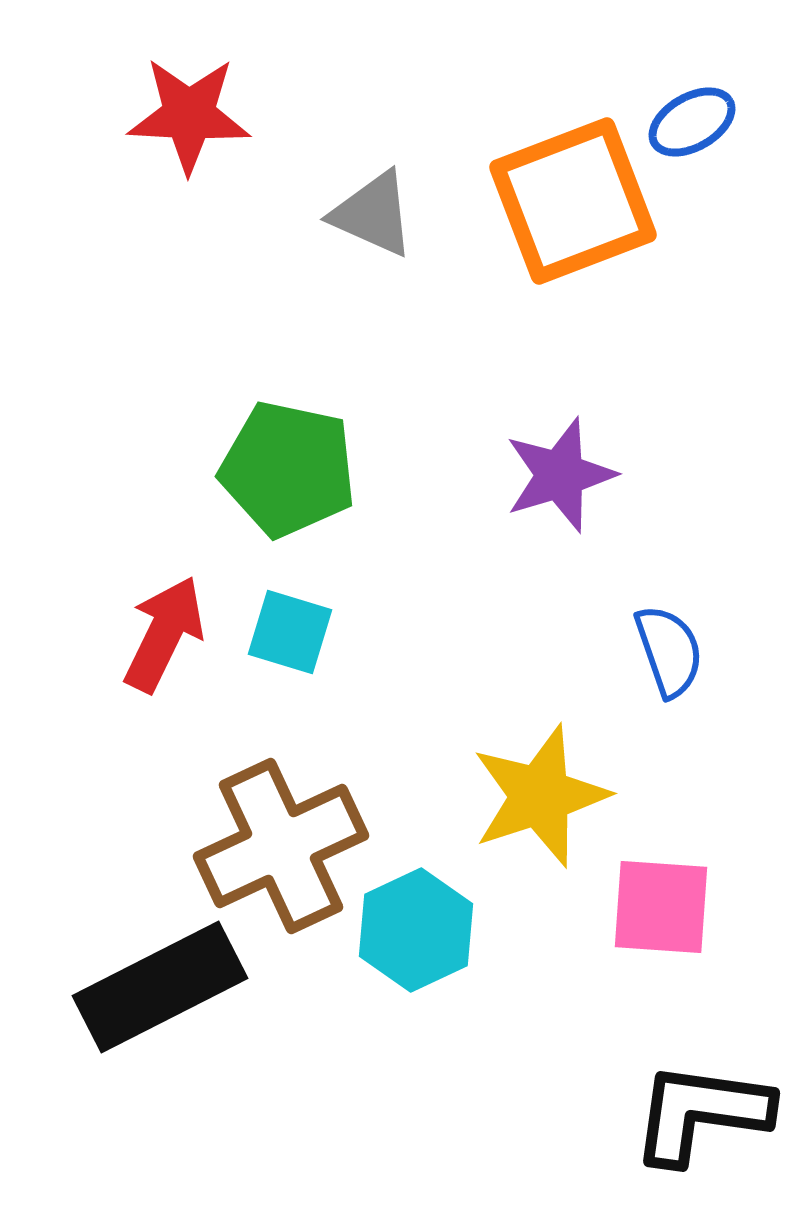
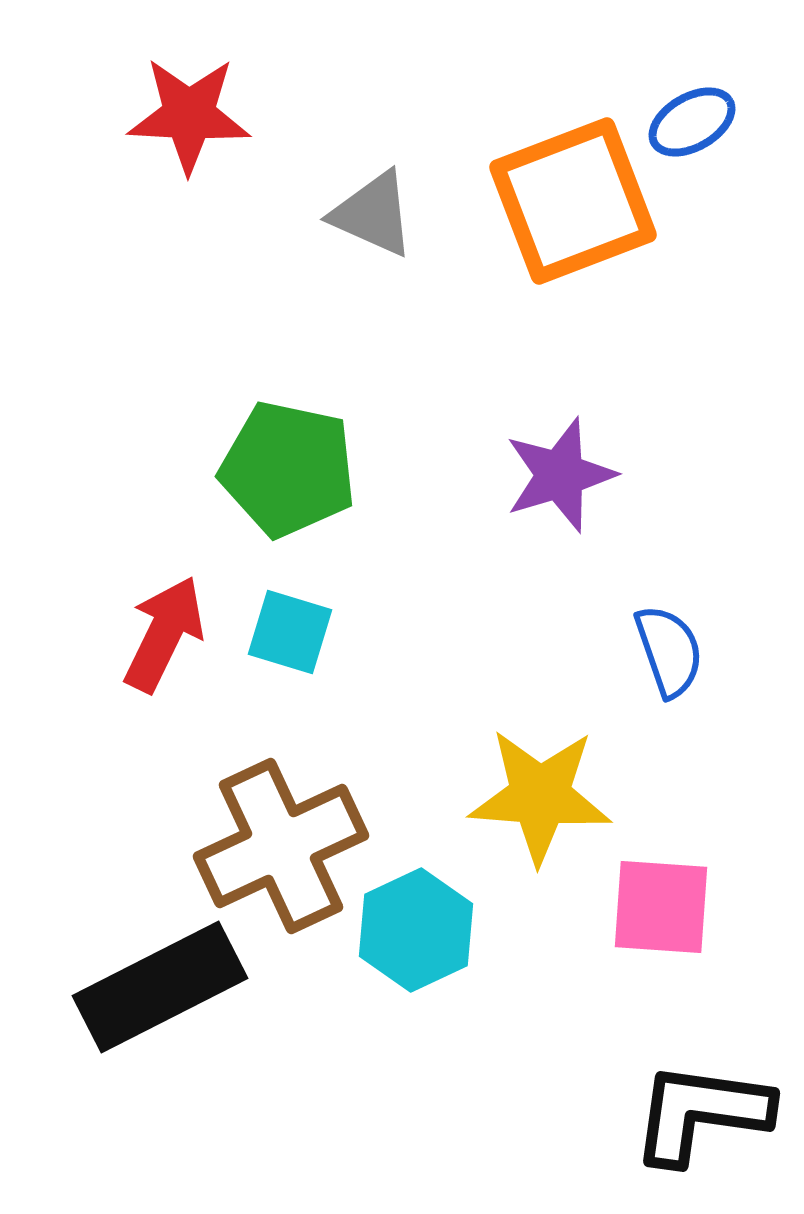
yellow star: rotated 22 degrees clockwise
